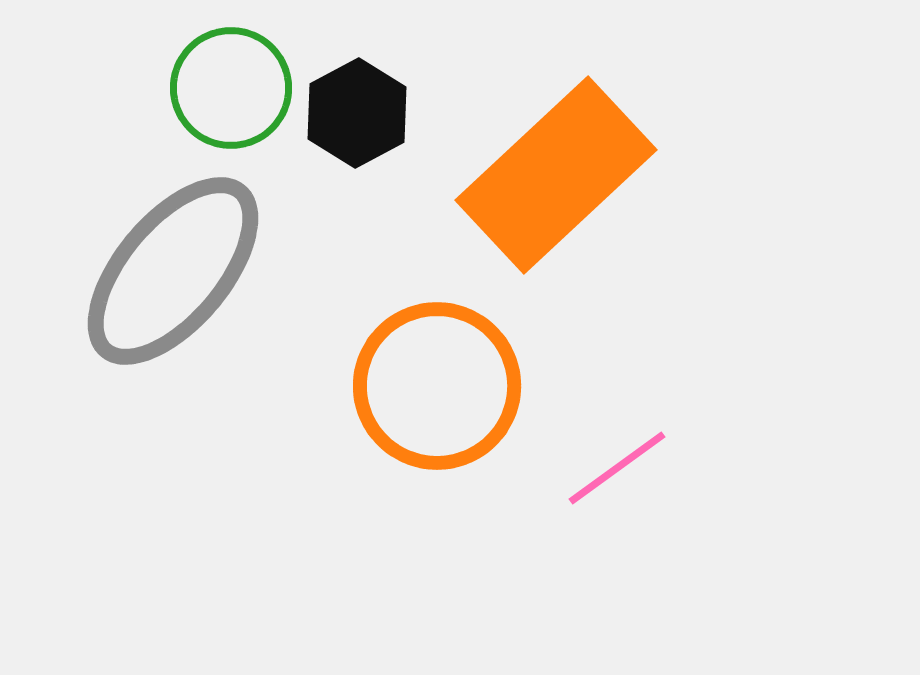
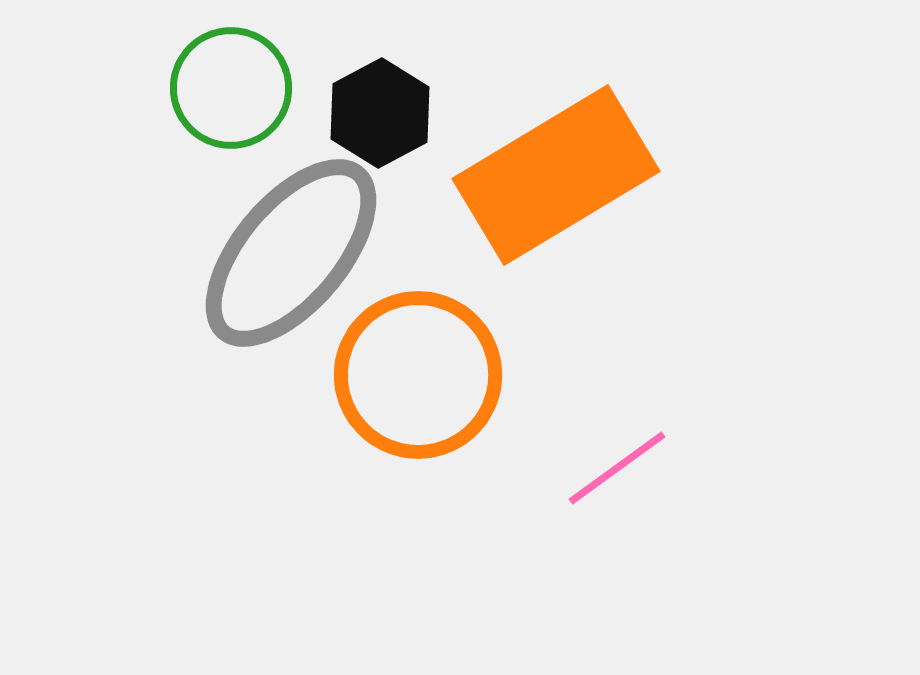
black hexagon: moved 23 px right
orange rectangle: rotated 12 degrees clockwise
gray ellipse: moved 118 px right, 18 px up
orange circle: moved 19 px left, 11 px up
